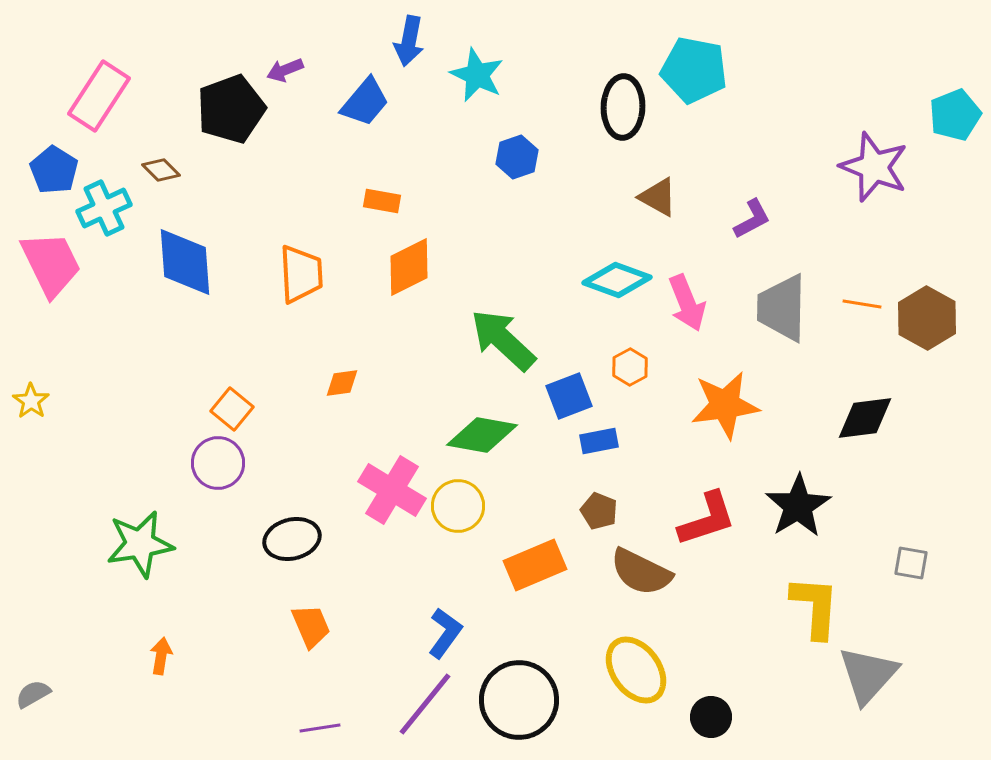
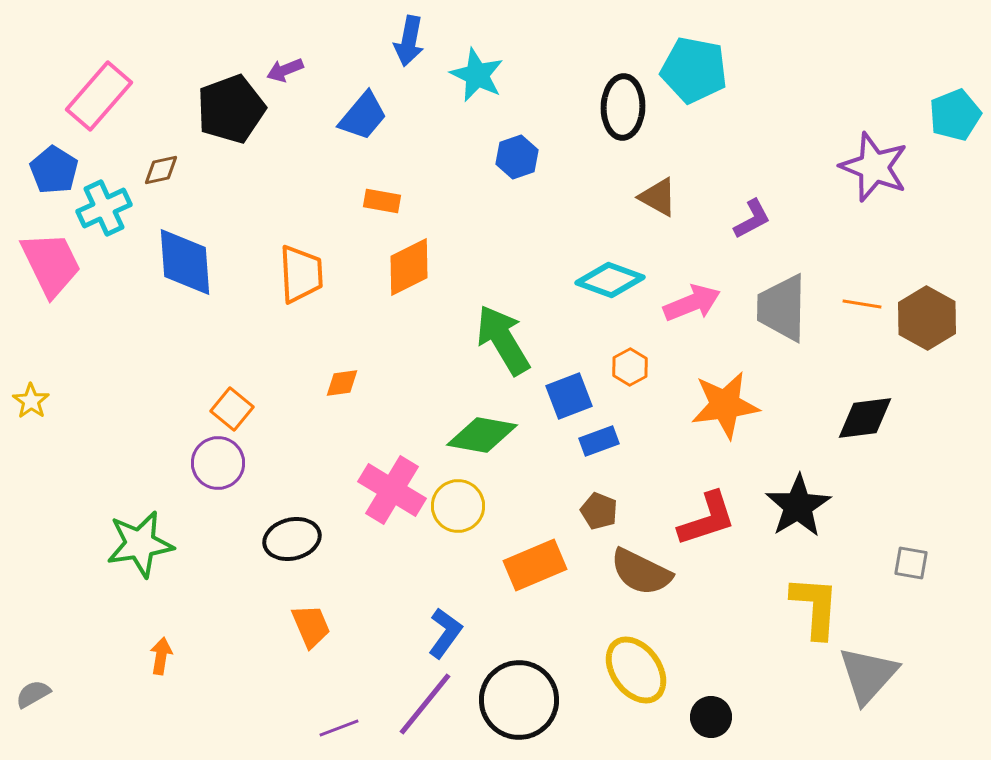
pink rectangle at (99, 96): rotated 8 degrees clockwise
blue trapezoid at (365, 102): moved 2 px left, 14 px down
brown diamond at (161, 170): rotated 57 degrees counterclockwise
cyan diamond at (617, 280): moved 7 px left
pink arrow at (687, 303): moved 5 px right; rotated 90 degrees counterclockwise
green arrow at (503, 340): rotated 16 degrees clockwise
blue rectangle at (599, 441): rotated 9 degrees counterclockwise
purple line at (320, 728): moved 19 px right; rotated 12 degrees counterclockwise
